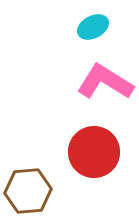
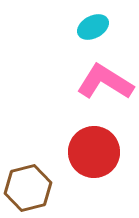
brown hexagon: moved 3 px up; rotated 9 degrees counterclockwise
